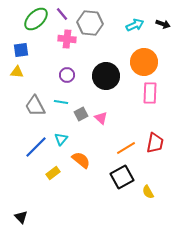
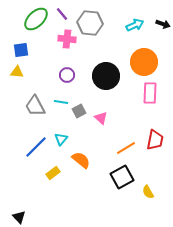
gray square: moved 2 px left, 3 px up
red trapezoid: moved 3 px up
black triangle: moved 2 px left
